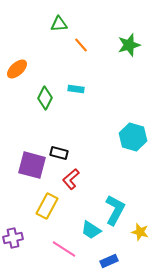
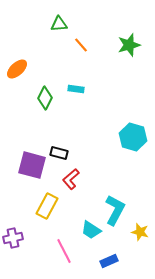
pink line: moved 2 px down; rotated 30 degrees clockwise
